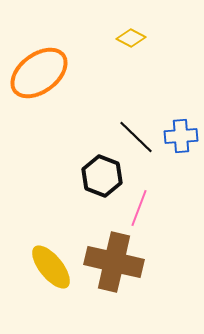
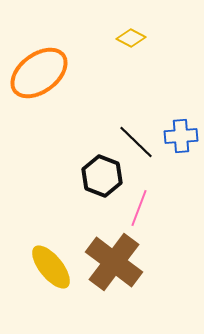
black line: moved 5 px down
brown cross: rotated 24 degrees clockwise
